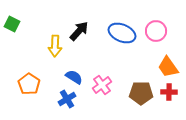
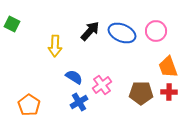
black arrow: moved 11 px right
orange trapezoid: rotated 15 degrees clockwise
orange pentagon: moved 21 px down
blue cross: moved 12 px right, 3 px down
